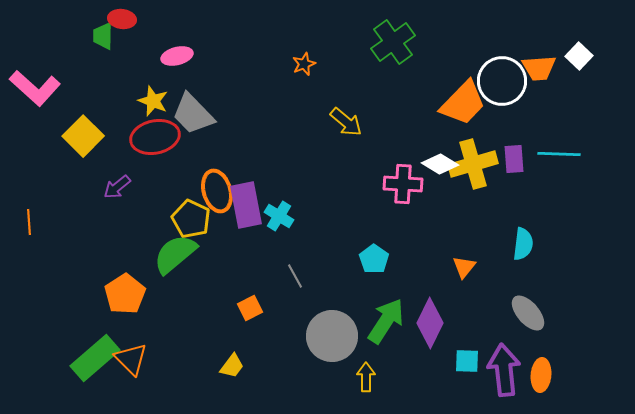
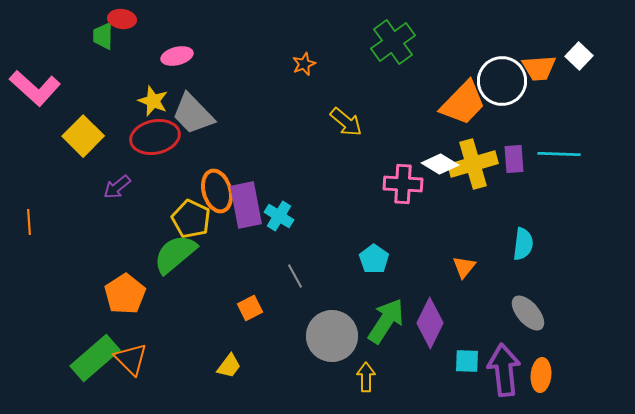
yellow trapezoid at (232, 366): moved 3 px left
